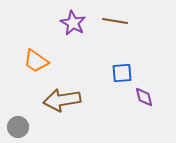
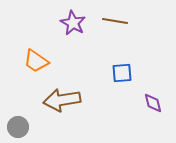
purple diamond: moved 9 px right, 6 px down
